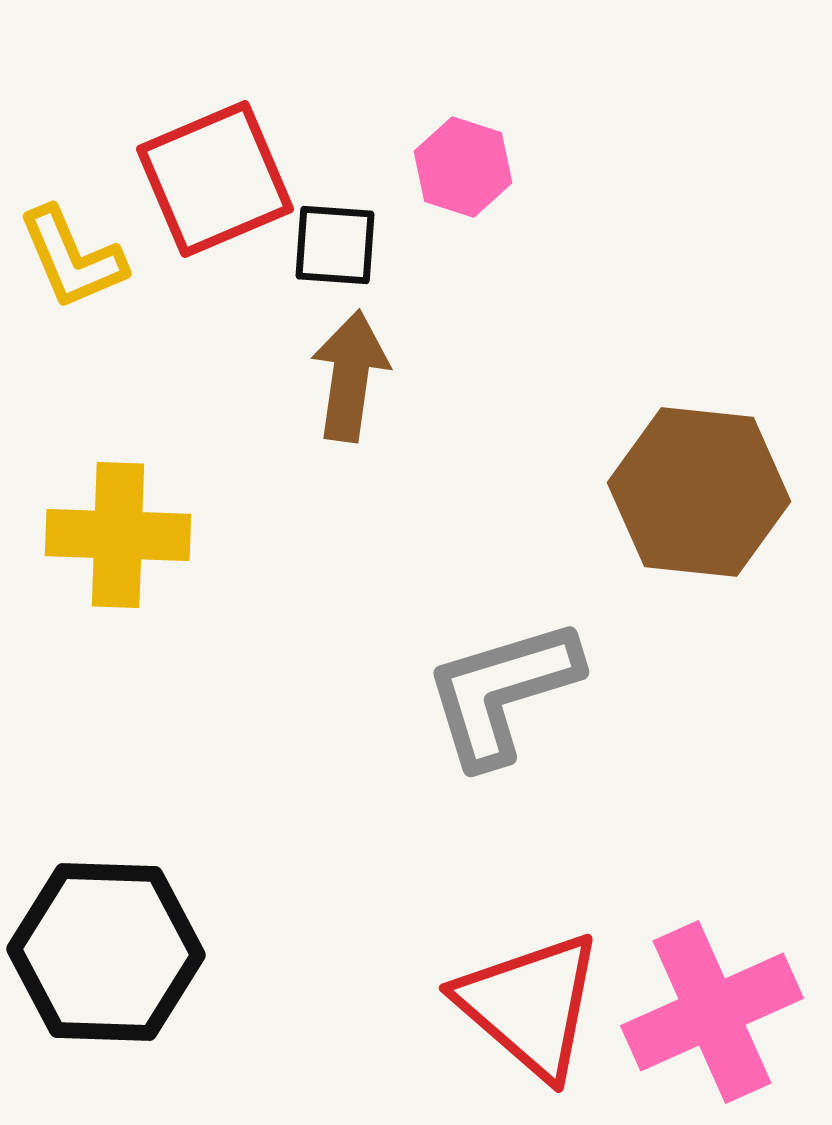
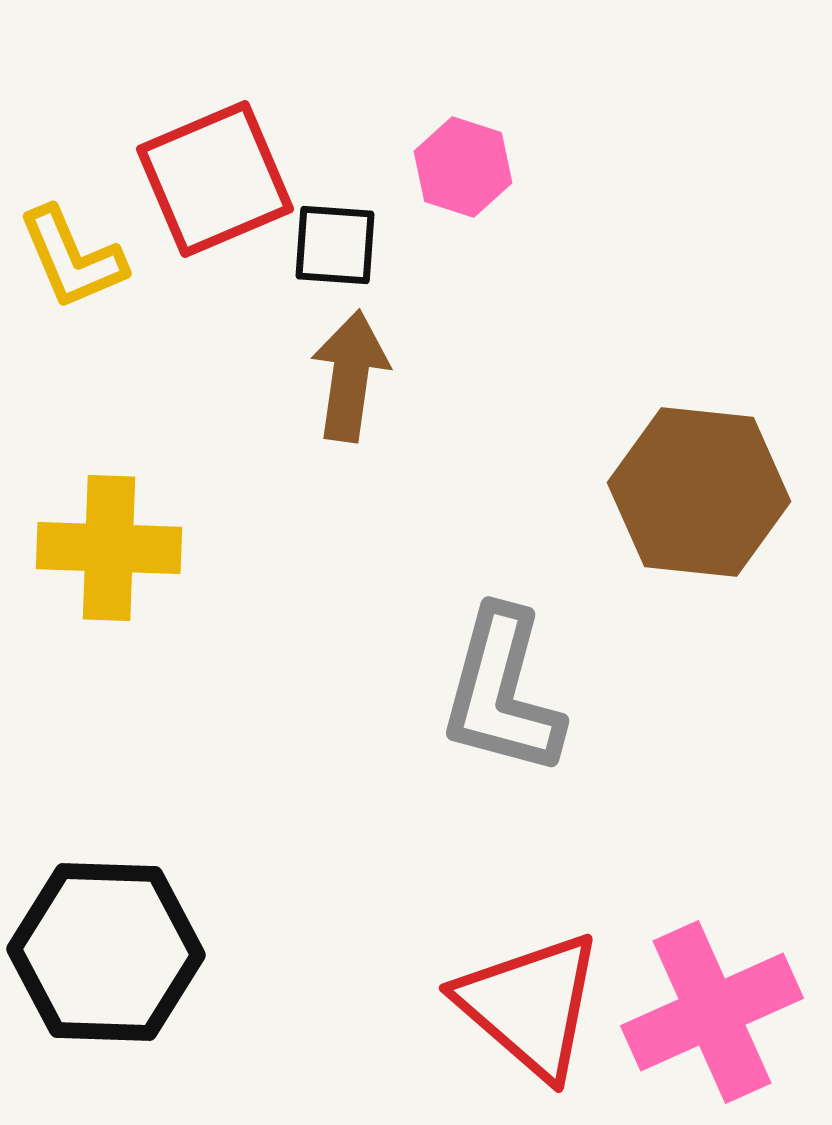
yellow cross: moved 9 px left, 13 px down
gray L-shape: rotated 58 degrees counterclockwise
